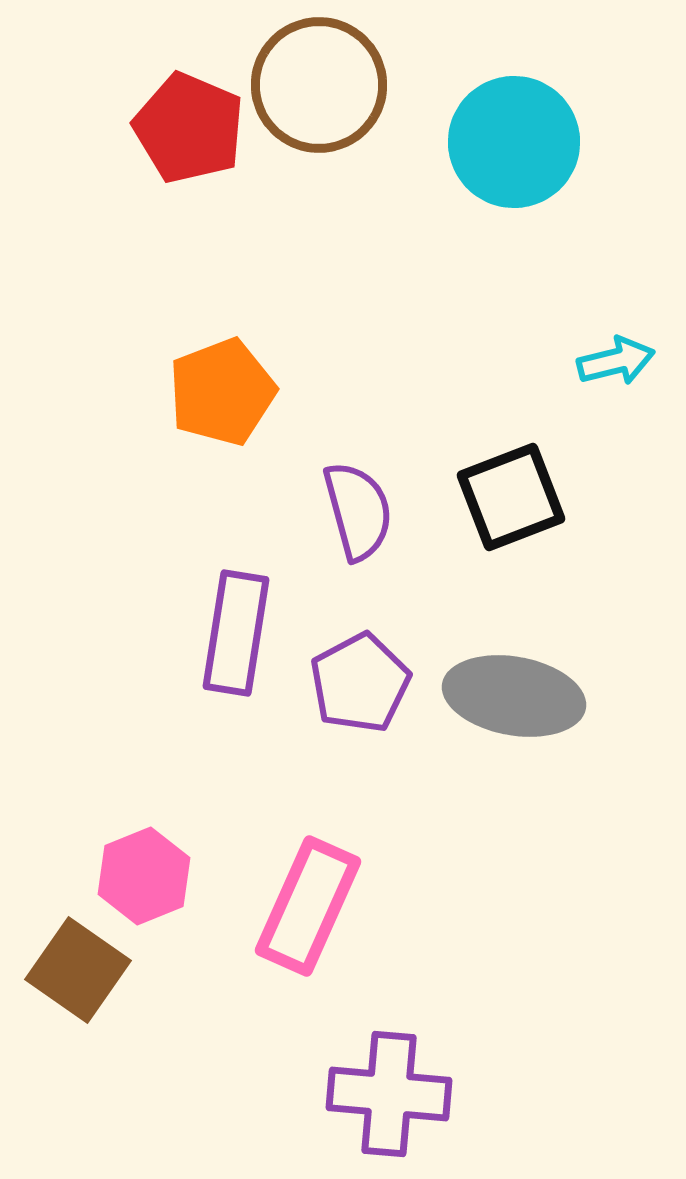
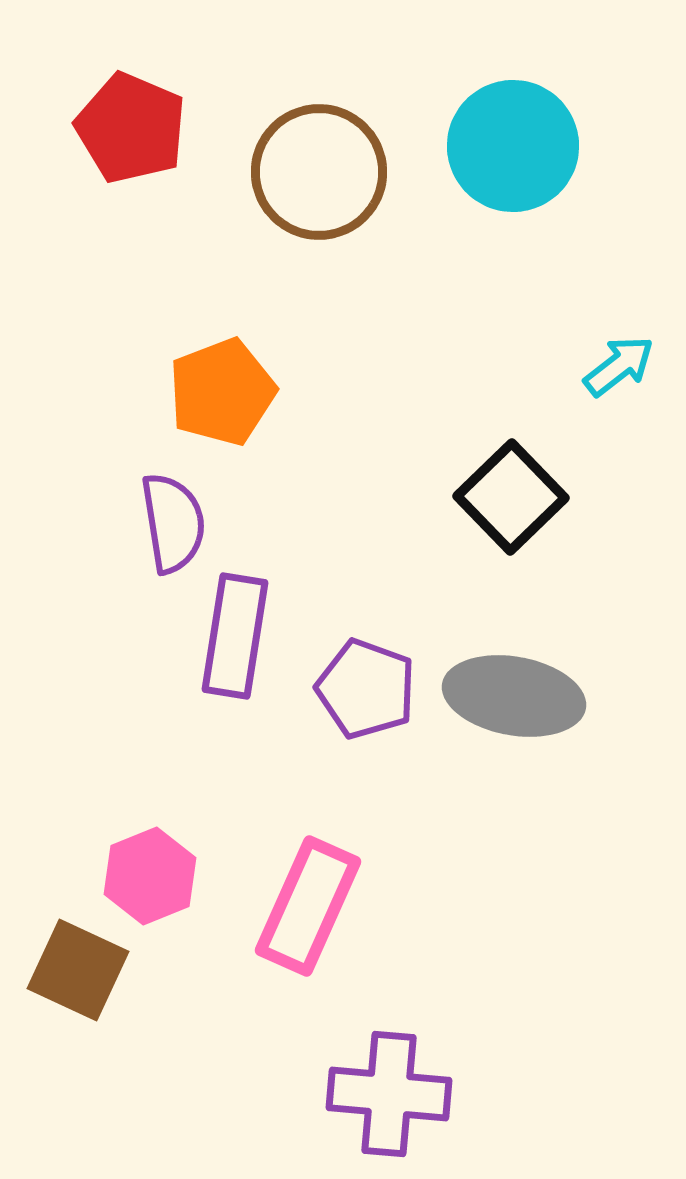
brown circle: moved 87 px down
red pentagon: moved 58 px left
cyan circle: moved 1 px left, 4 px down
cyan arrow: moved 3 px right, 5 px down; rotated 24 degrees counterclockwise
black square: rotated 23 degrees counterclockwise
purple semicircle: moved 185 px left, 12 px down; rotated 6 degrees clockwise
purple rectangle: moved 1 px left, 3 px down
purple pentagon: moved 6 px right, 6 px down; rotated 24 degrees counterclockwise
pink hexagon: moved 6 px right
brown square: rotated 10 degrees counterclockwise
